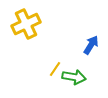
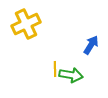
yellow line: rotated 35 degrees counterclockwise
green arrow: moved 3 px left, 2 px up
